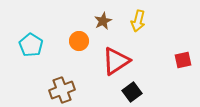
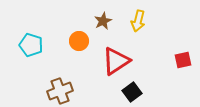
cyan pentagon: rotated 15 degrees counterclockwise
brown cross: moved 2 px left, 1 px down
